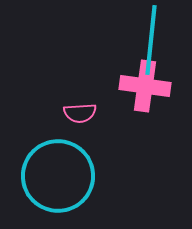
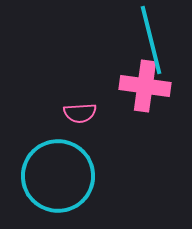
cyan line: rotated 20 degrees counterclockwise
